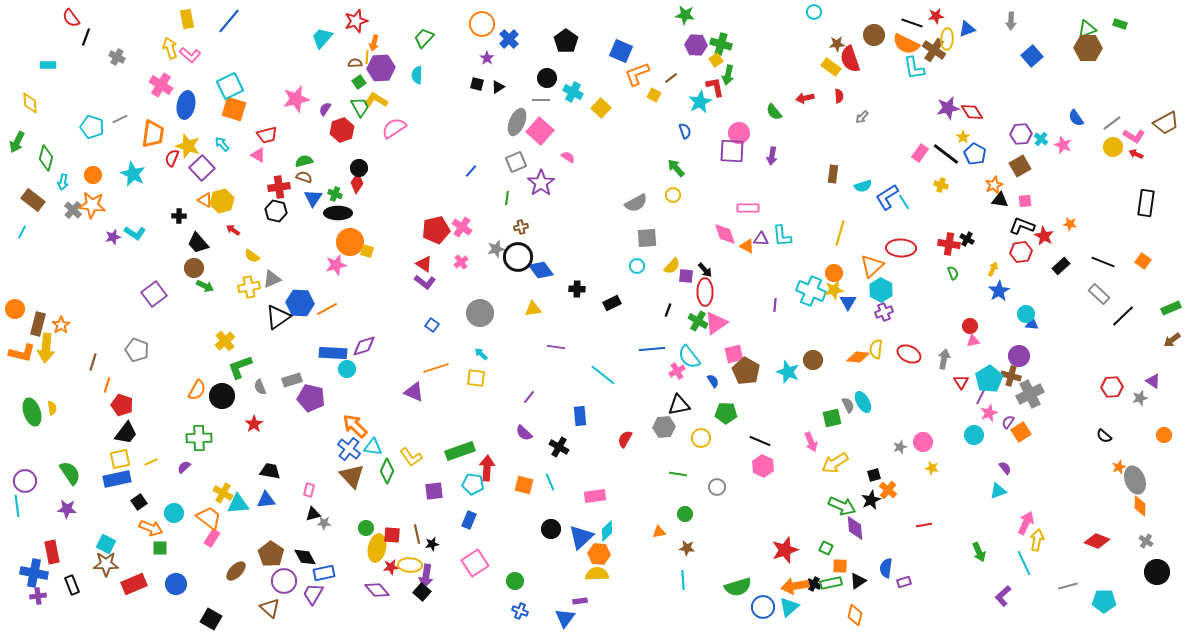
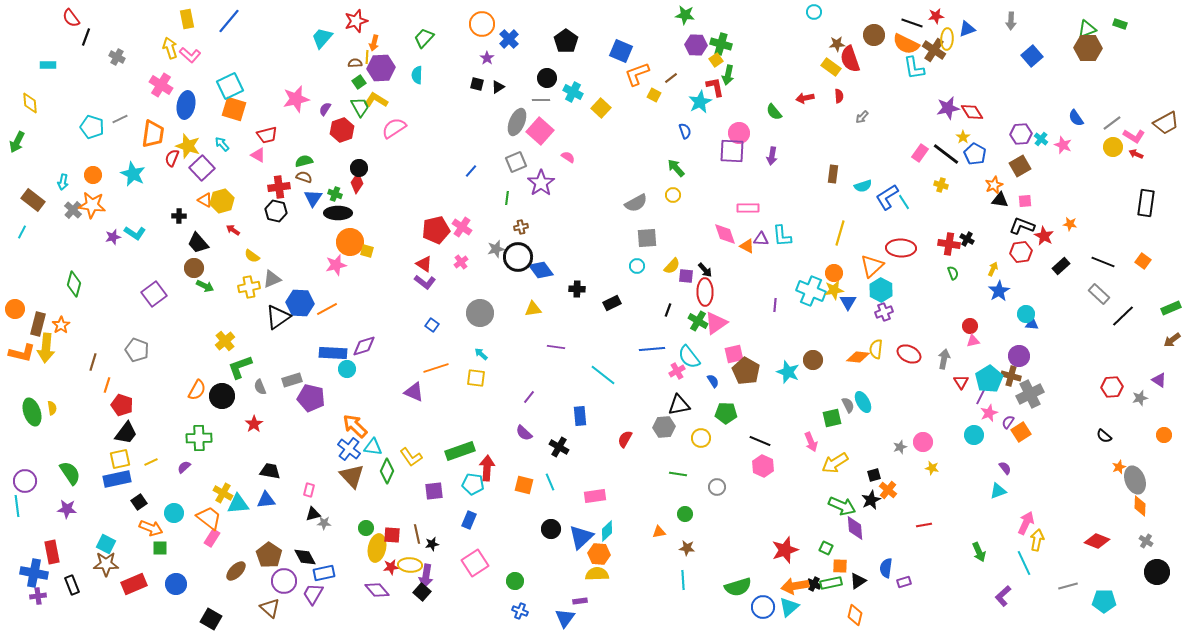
green diamond at (46, 158): moved 28 px right, 126 px down
purple triangle at (1153, 381): moved 6 px right, 1 px up
brown pentagon at (271, 554): moved 2 px left, 1 px down
